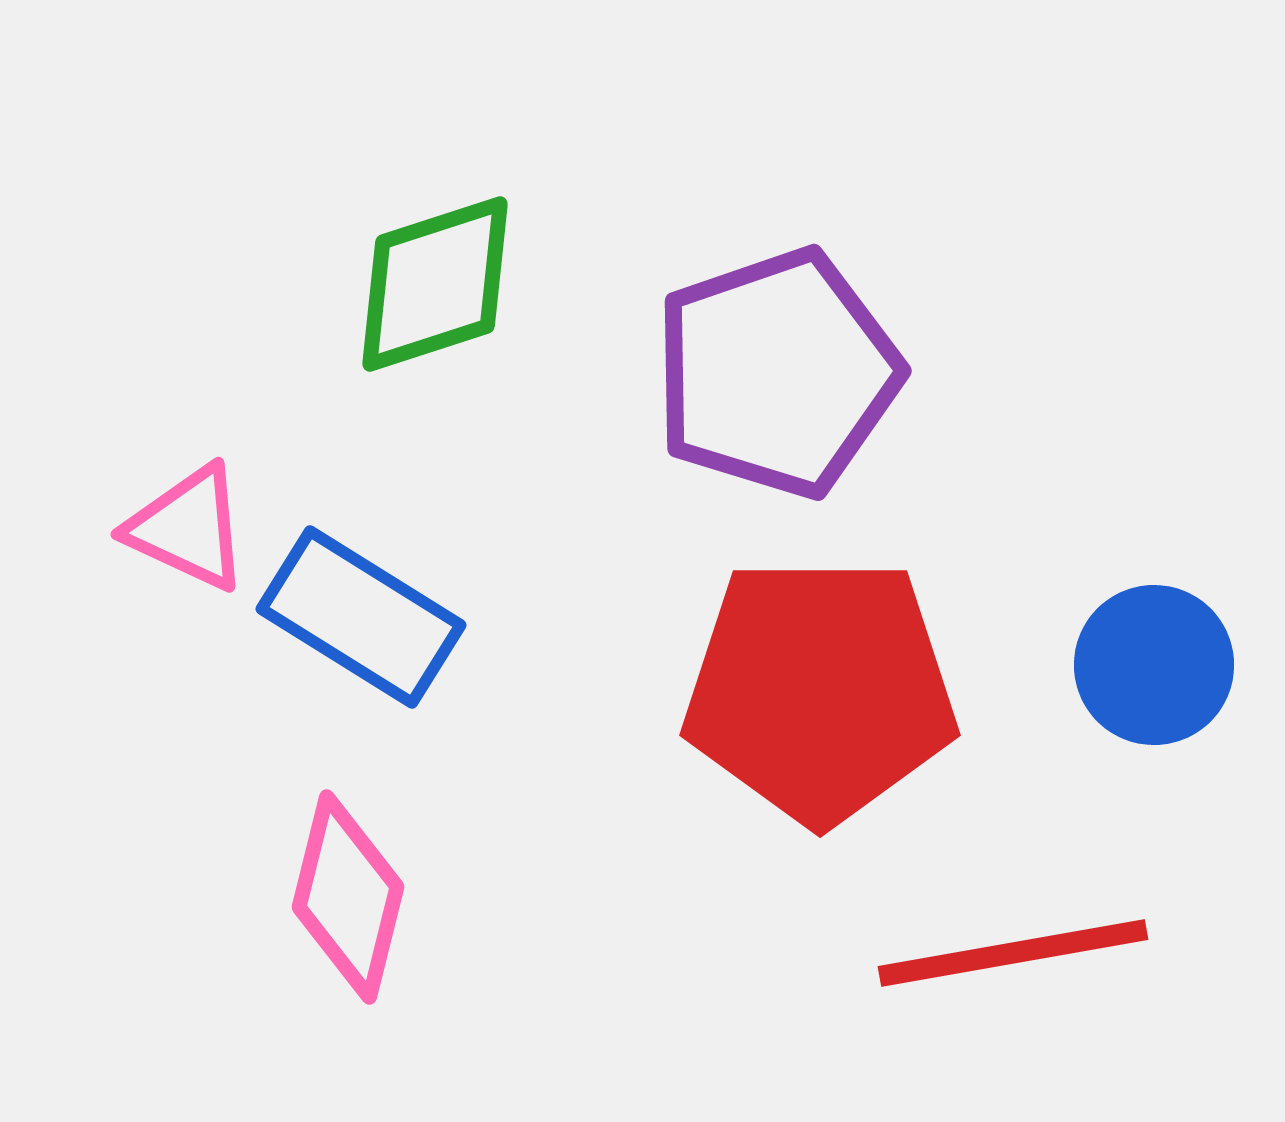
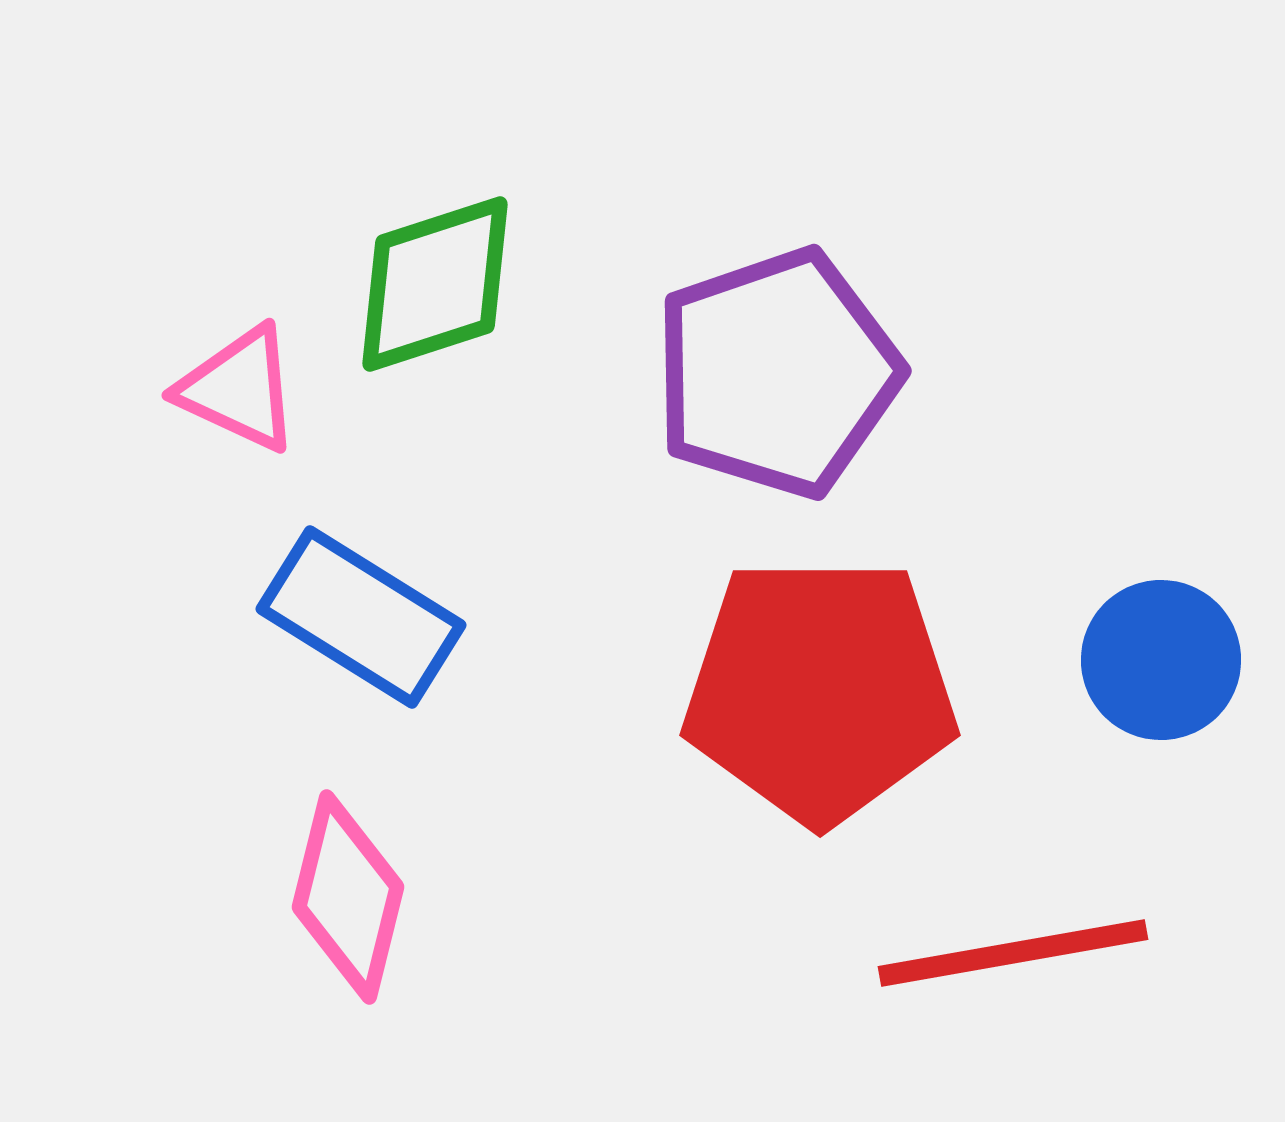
pink triangle: moved 51 px right, 139 px up
blue circle: moved 7 px right, 5 px up
